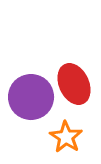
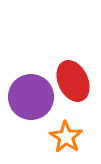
red ellipse: moved 1 px left, 3 px up
